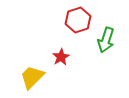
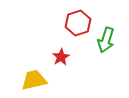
red hexagon: moved 3 px down
yellow trapezoid: moved 2 px right, 3 px down; rotated 32 degrees clockwise
